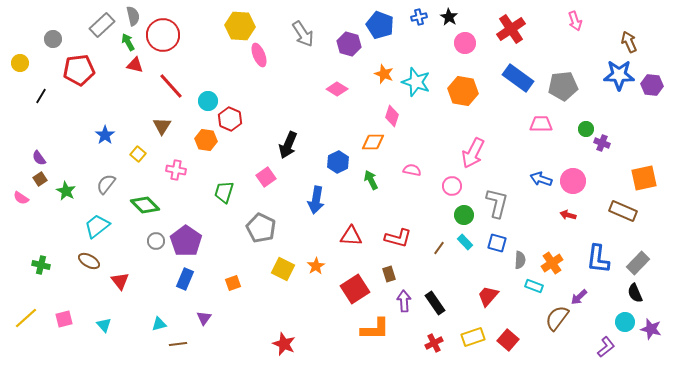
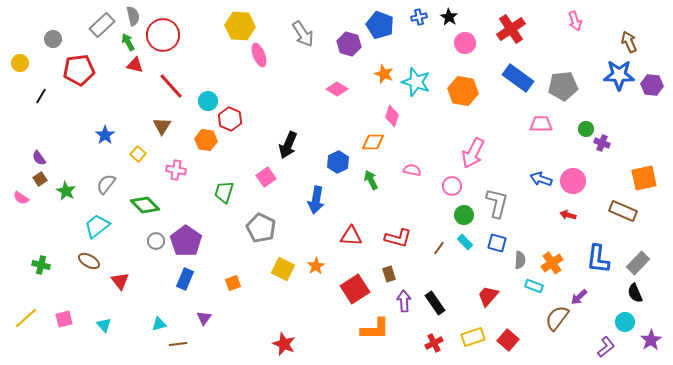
purple star at (651, 329): moved 11 px down; rotated 25 degrees clockwise
